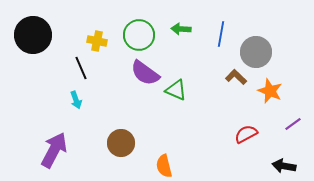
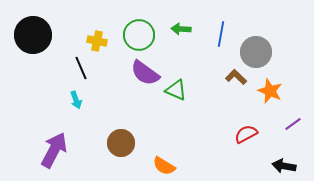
orange semicircle: rotated 45 degrees counterclockwise
